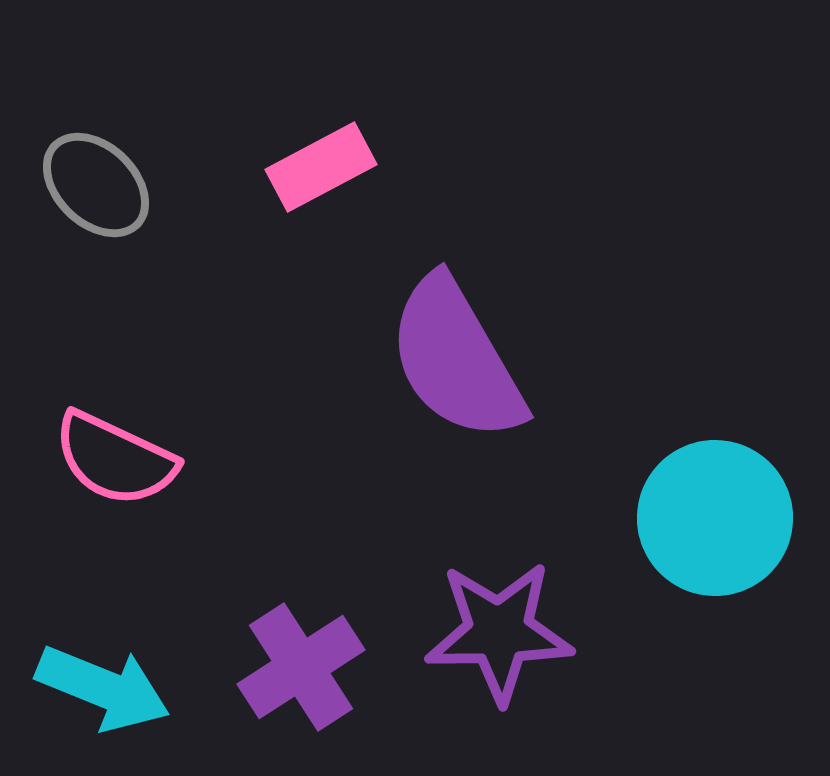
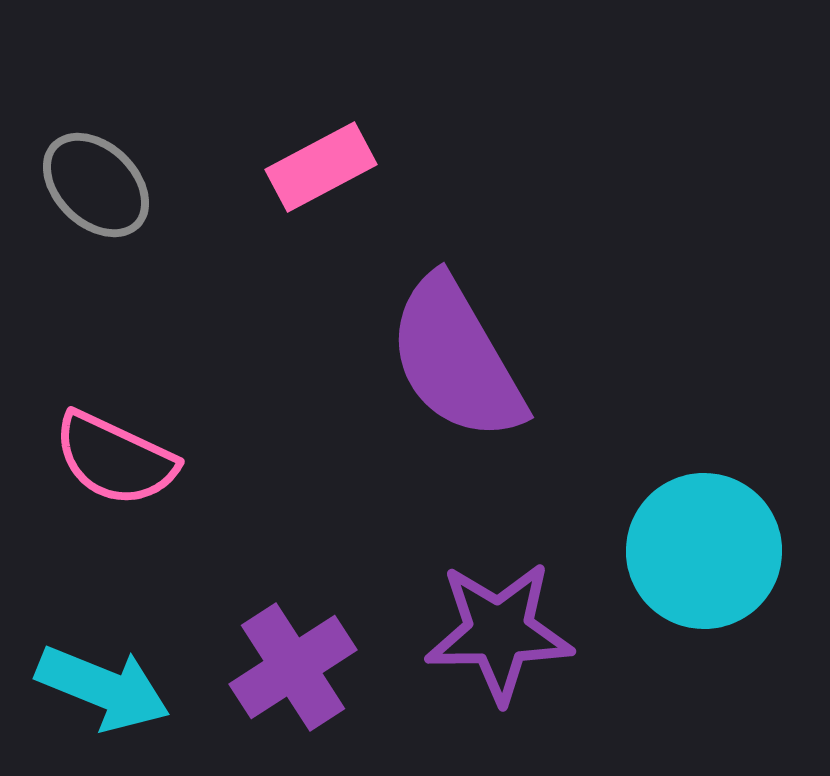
cyan circle: moved 11 px left, 33 px down
purple cross: moved 8 px left
